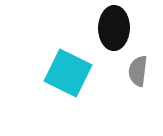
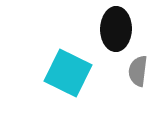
black ellipse: moved 2 px right, 1 px down
